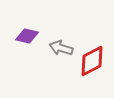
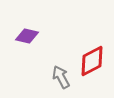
gray arrow: moved 29 px down; rotated 45 degrees clockwise
